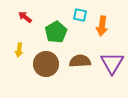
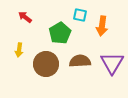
green pentagon: moved 4 px right, 1 px down
